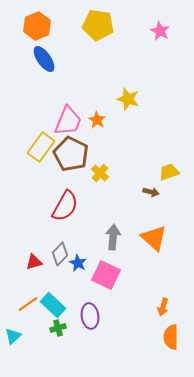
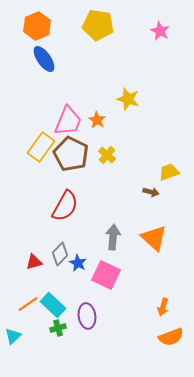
yellow cross: moved 7 px right, 18 px up
purple ellipse: moved 3 px left
orange semicircle: rotated 110 degrees counterclockwise
